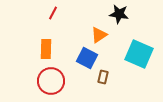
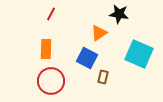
red line: moved 2 px left, 1 px down
orange triangle: moved 2 px up
